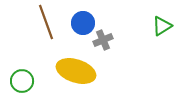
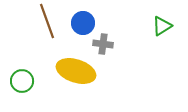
brown line: moved 1 px right, 1 px up
gray cross: moved 4 px down; rotated 30 degrees clockwise
